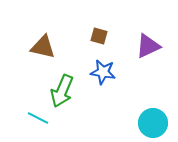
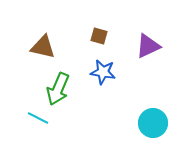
green arrow: moved 4 px left, 2 px up
